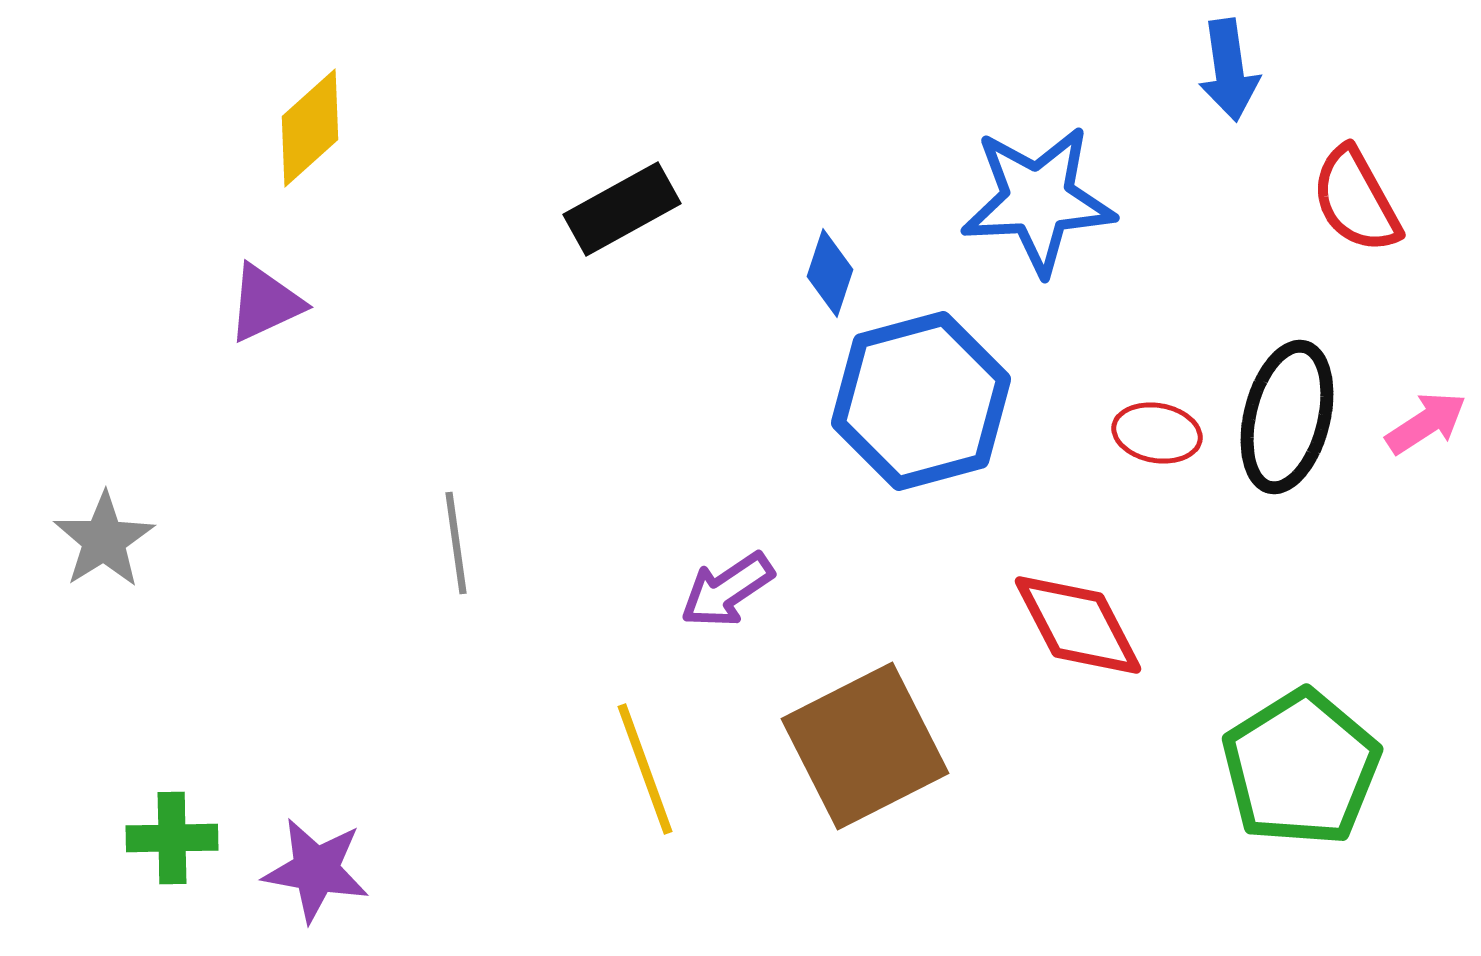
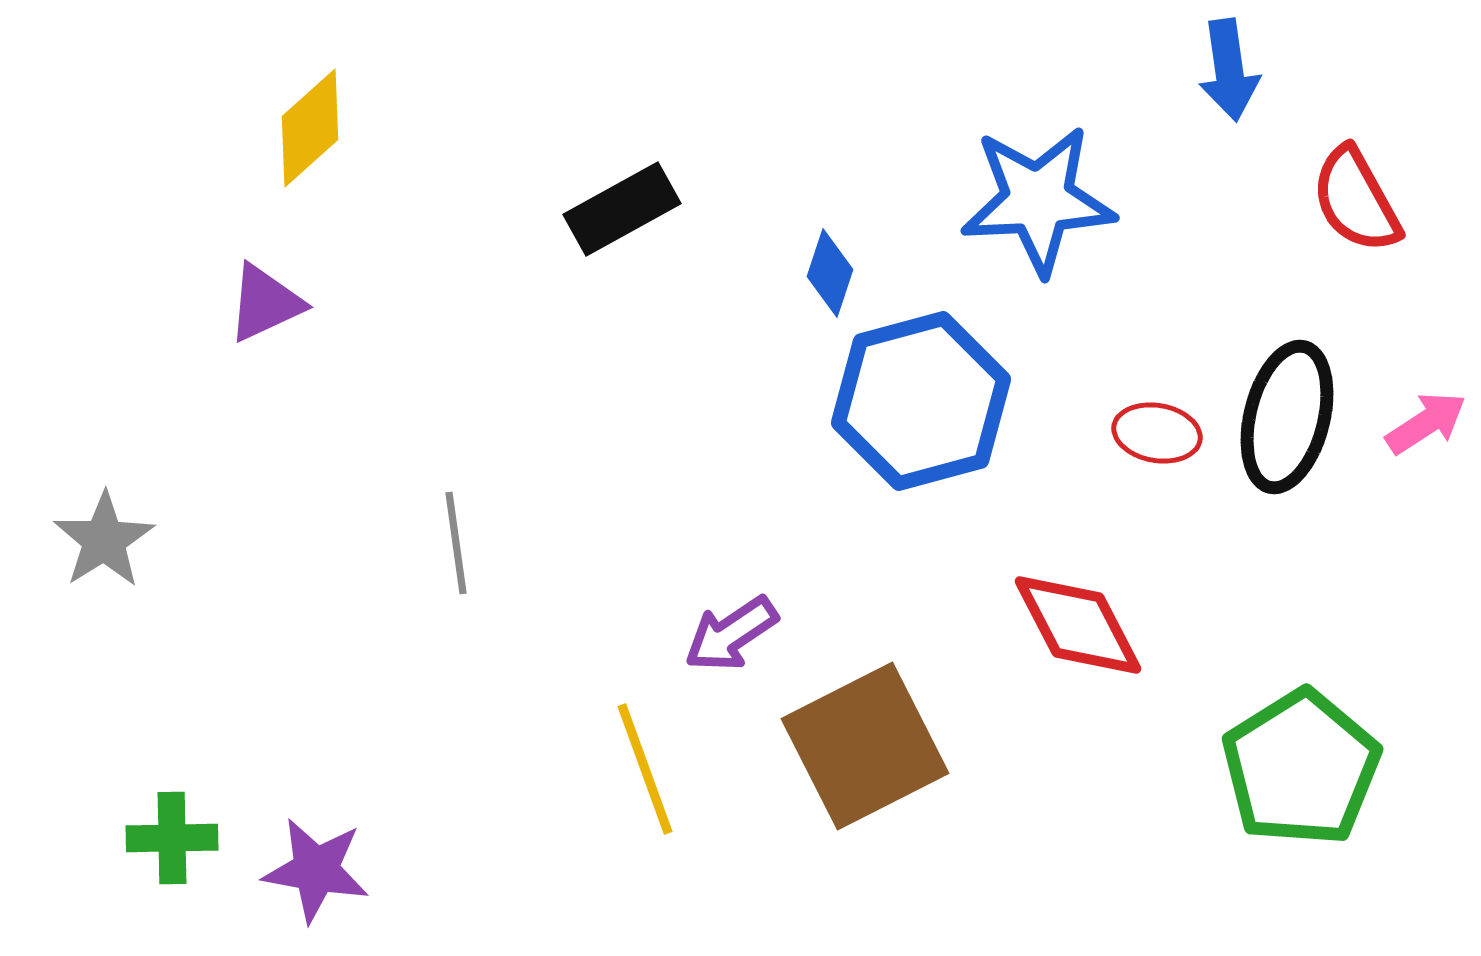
purple arrow: moved 4 px right, 44 px down
